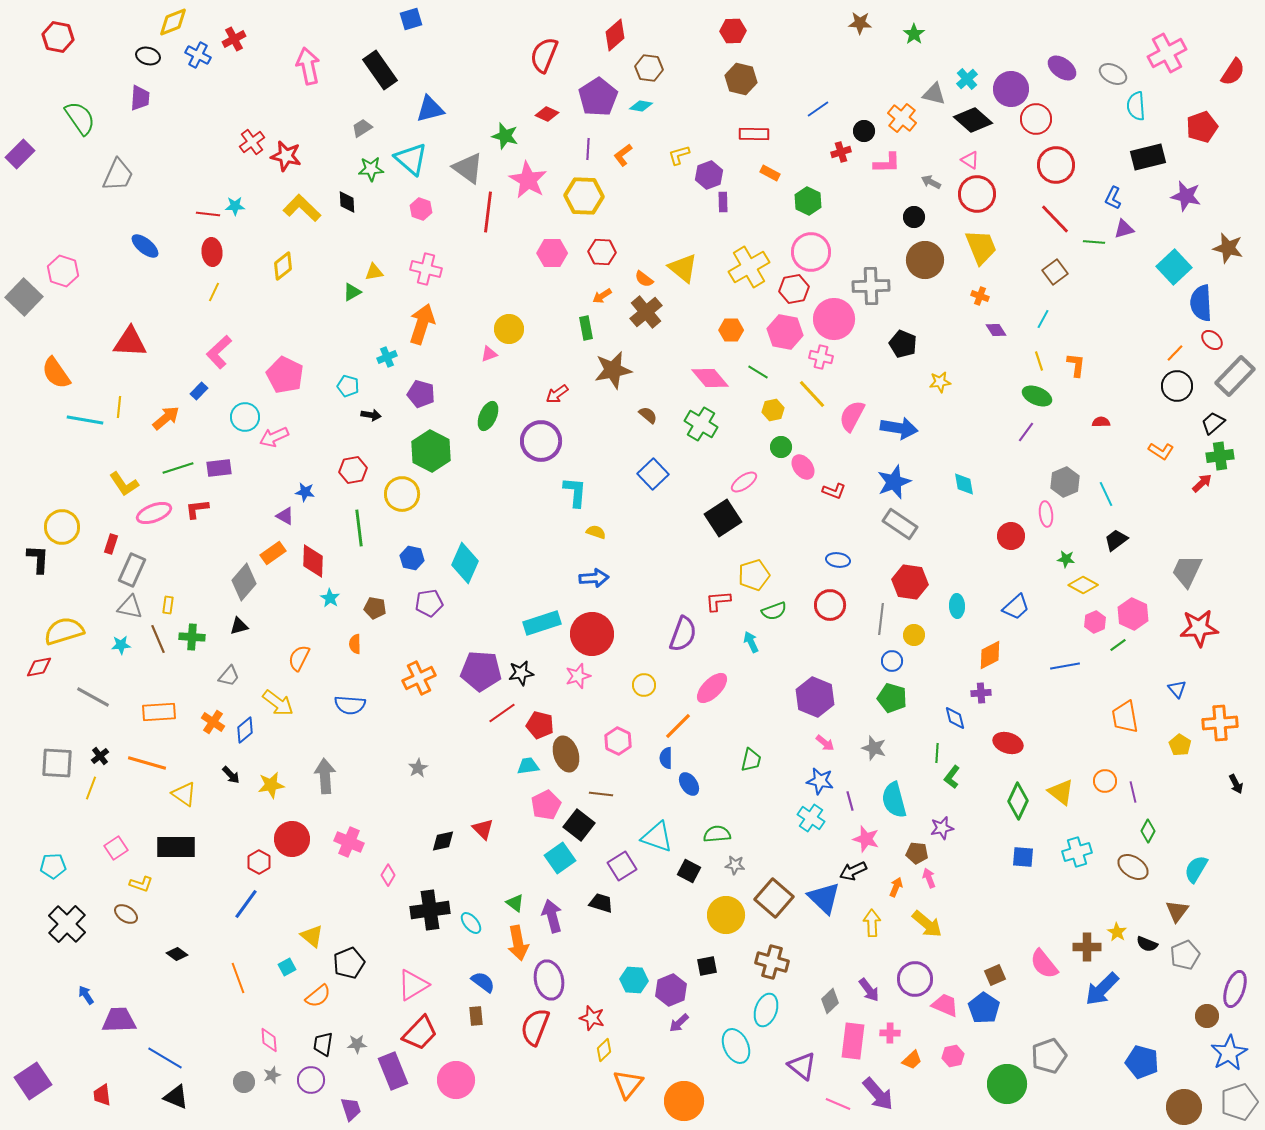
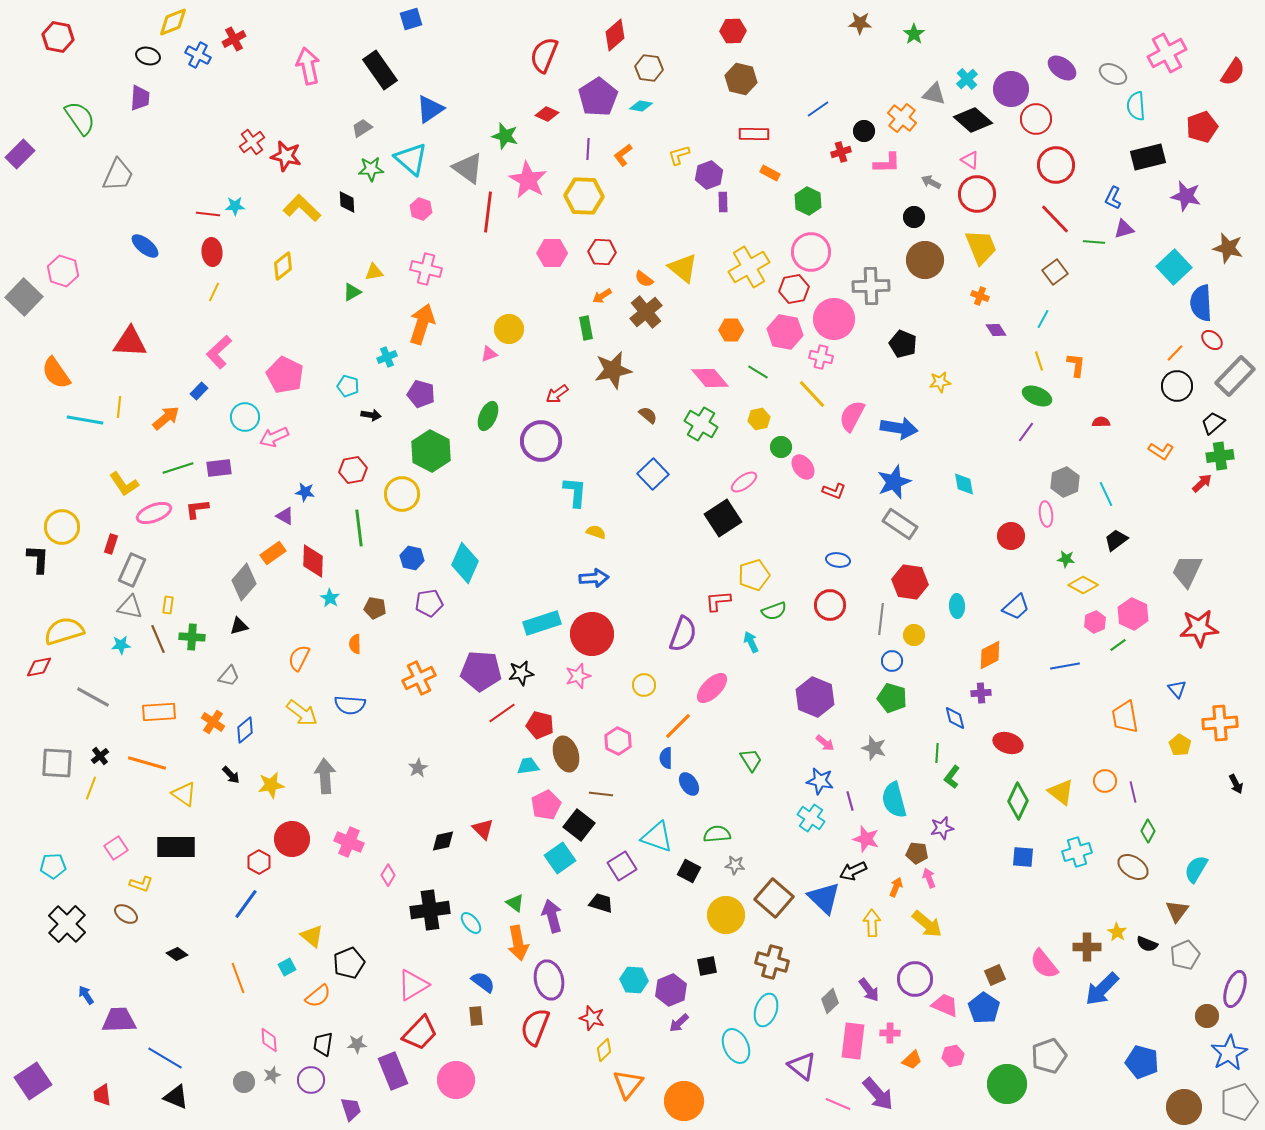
blue triangle at (430, 109): rotated 20 degrees counterclockwise
yellow hexagon at (773, 410): moved 14 px left, 9 px down
yellow arrow at (278, 703): moved 24 px right, 10 px down
green trapezoid at (751, 760): rotated 45 degrees counterclockwise
